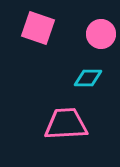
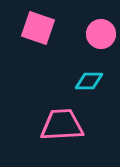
cyan diamond: moved 1 px right, 3 px down
pink trapezoid: moved 4 px left, 1 px down
